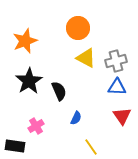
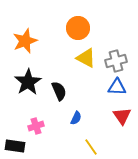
black star: moved 1 px left, 1 px down
pink cross: rotated 14 degrees clockwise
